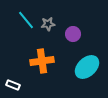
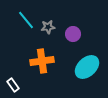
gray star: moved 3 px down
white rectangle: rotated 32 degrees clockwise
